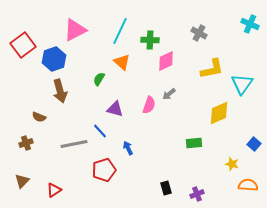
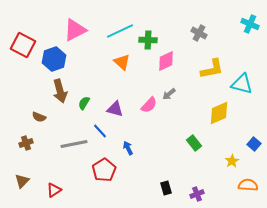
cyan line: rotated 40 degrees clockwise
green cross: moved 2 px left
red square: rotated 25 degrees counterclockwise
green semicircle: moved 15 px left, 24 px down
cyan triangle: rotated 50 degrees counterclockwise
pink semicircle: rotated 24 degrees clockwise
green rectangle: rotated 56 degrees clockwise
yellow star: moved 3 px up; rotated 24 degrees clockwise
red pentagon: rotated 15 degrees counterclockwise
